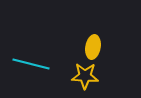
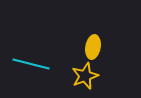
yellow star: rotated 24 degrees counterclockwise
